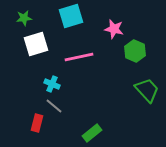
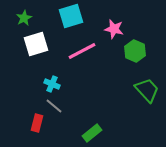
green star: rotated 21 degrees counterclockwise
pink line: moved 3 px right, 6 px up; rotated 16 degrees counterclockwise
